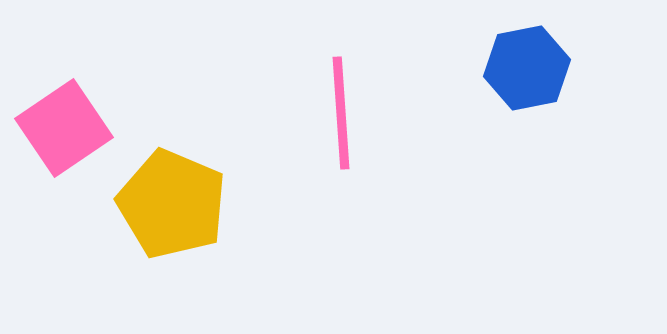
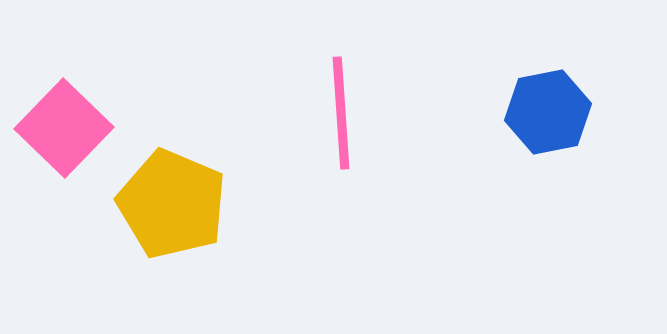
blue hexagon: moved 21 px right, 44 px down
pink square: rotated 12 degrees counterclockwise
